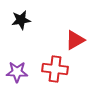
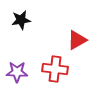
red triangle: moved 2 px right
